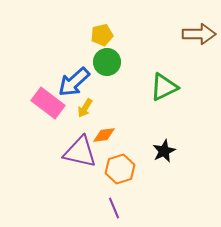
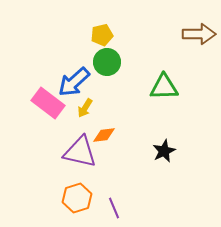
green triangle: rotated 24 degrees clockwise
orange hexagon: moved 43 px left, 29 px down
